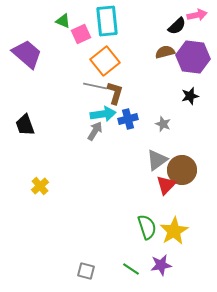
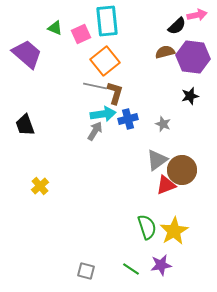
green triangle: moved 8 px left, 7 px down
red triangle: rotated 25 degrees clockwise
